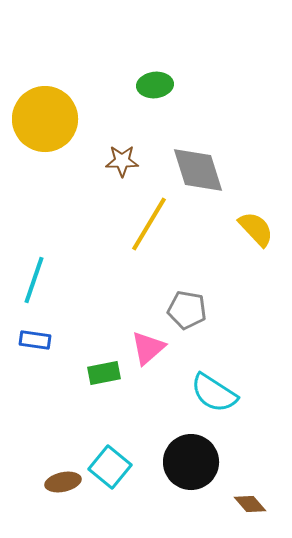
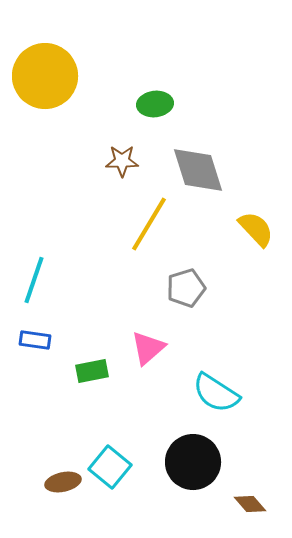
green ellipse: moved 19 px down
yellow circle: moved 43 px up
gray pentagon: moved 1 px left, 22 px up; rotated 27 degrees counterclockwise
green rectangle: moved 12 px left, 2 px up
cyan semicircle: moved 2 px right
black circle: moved 2 px right
